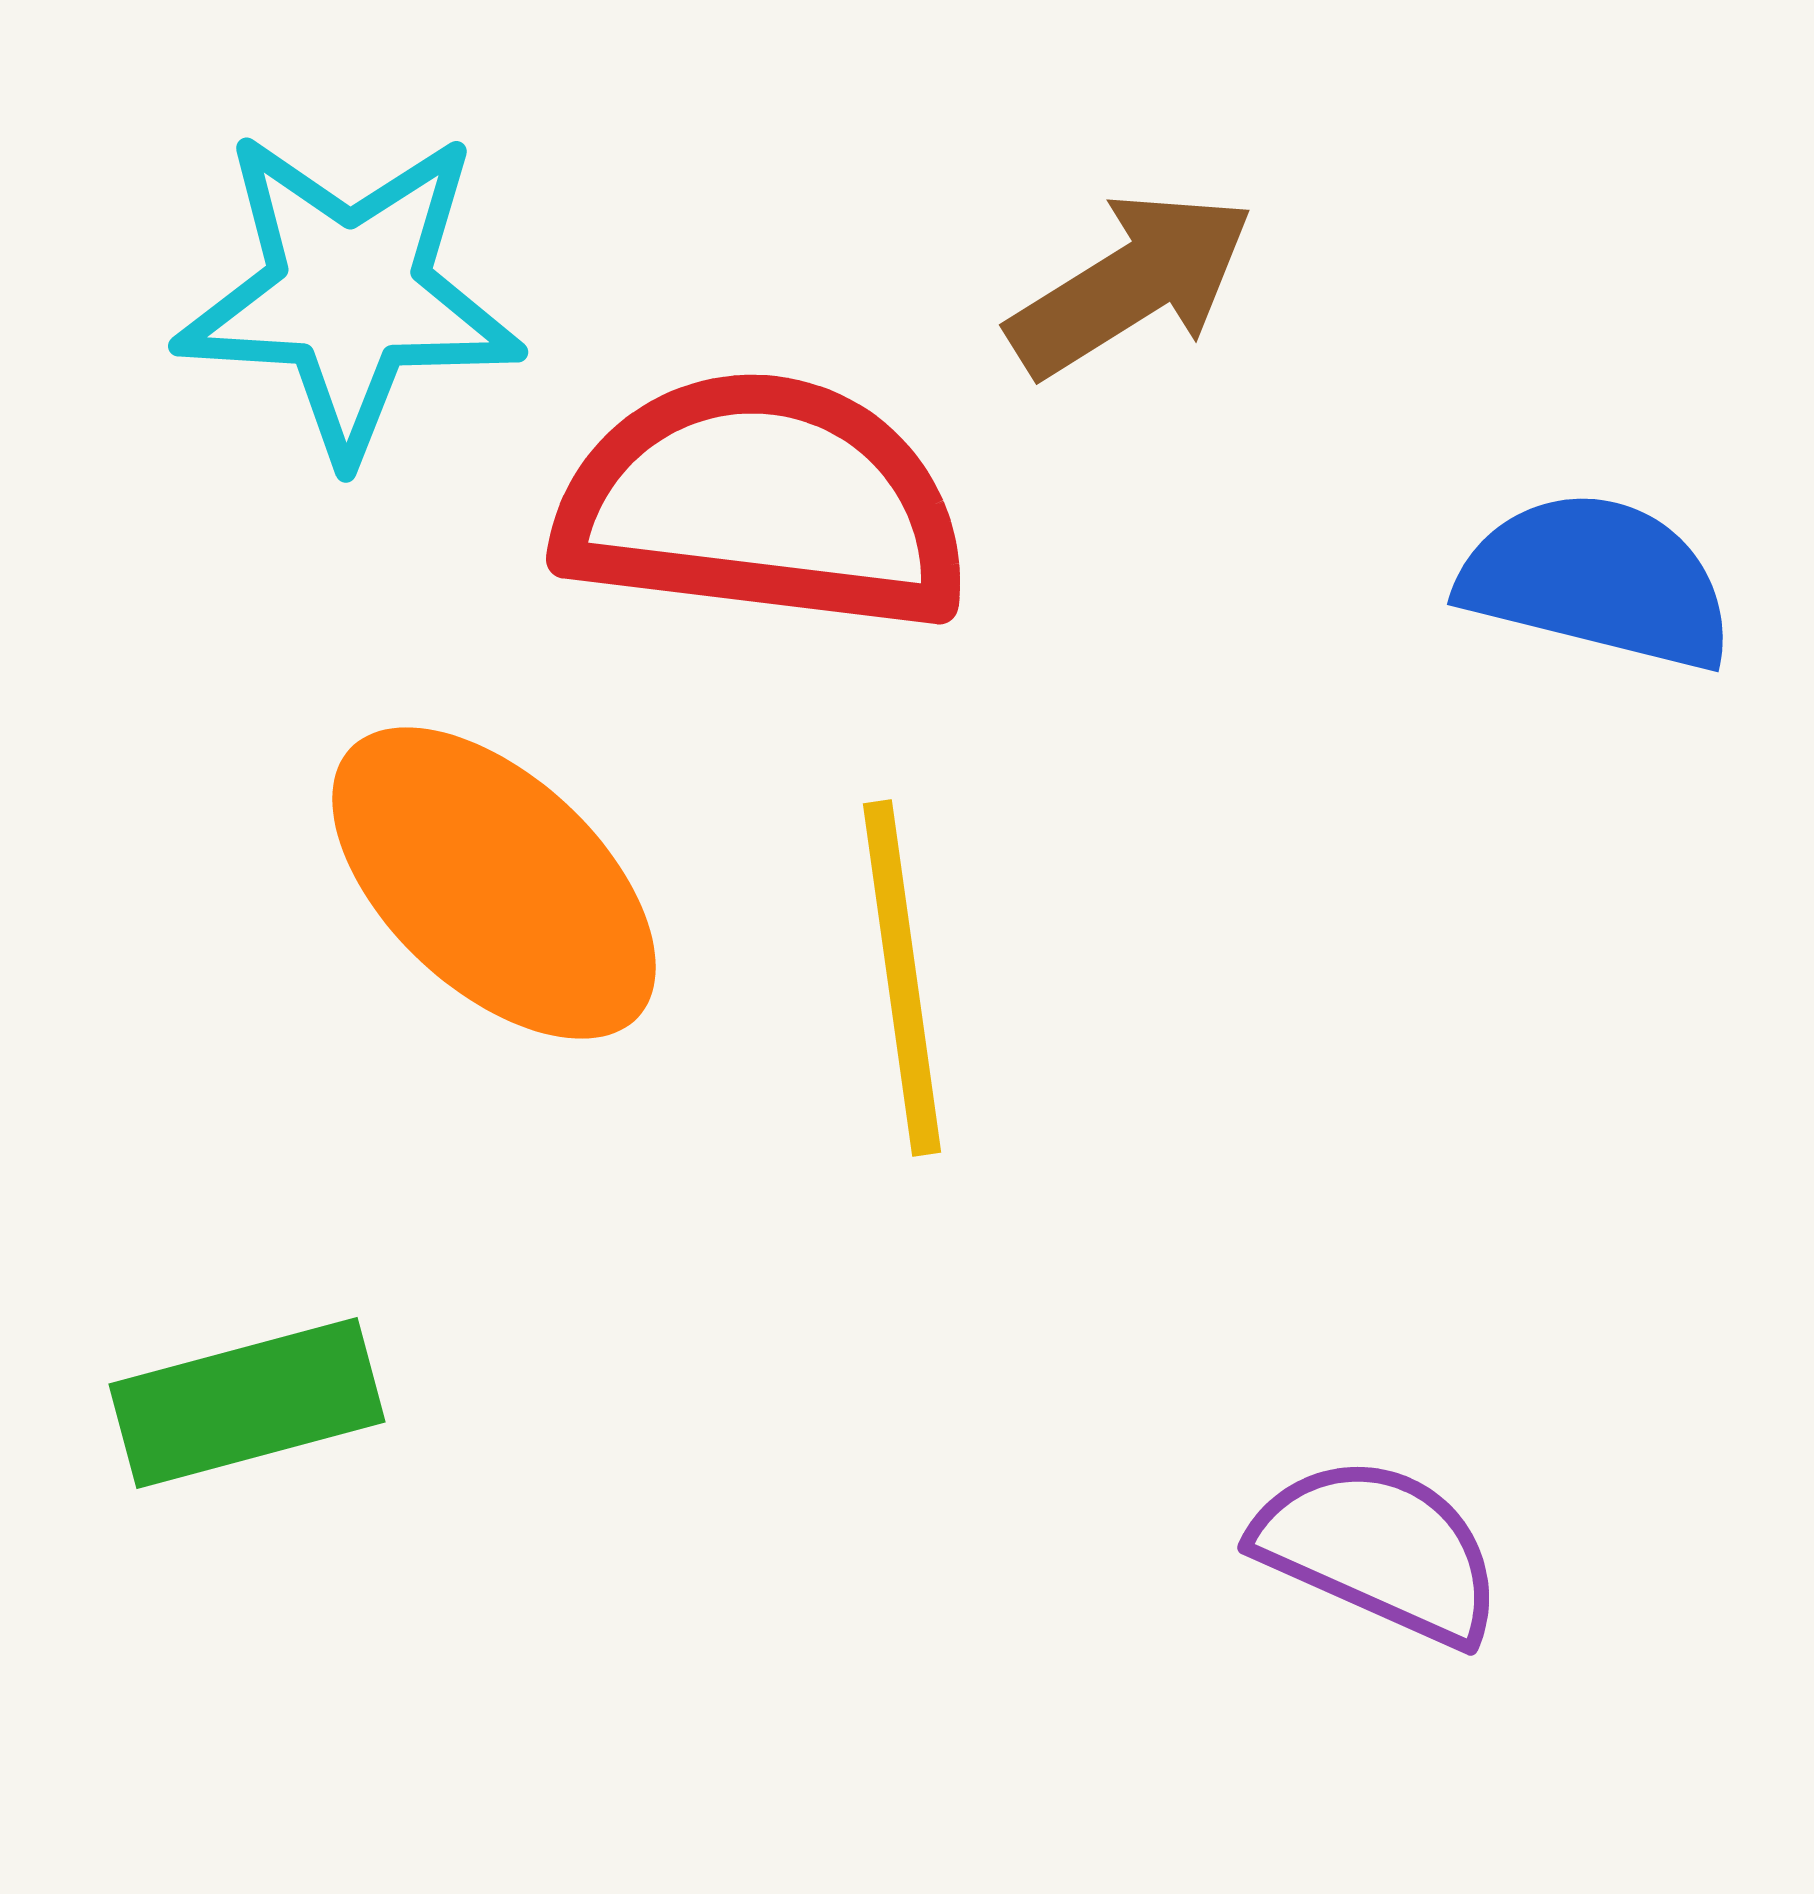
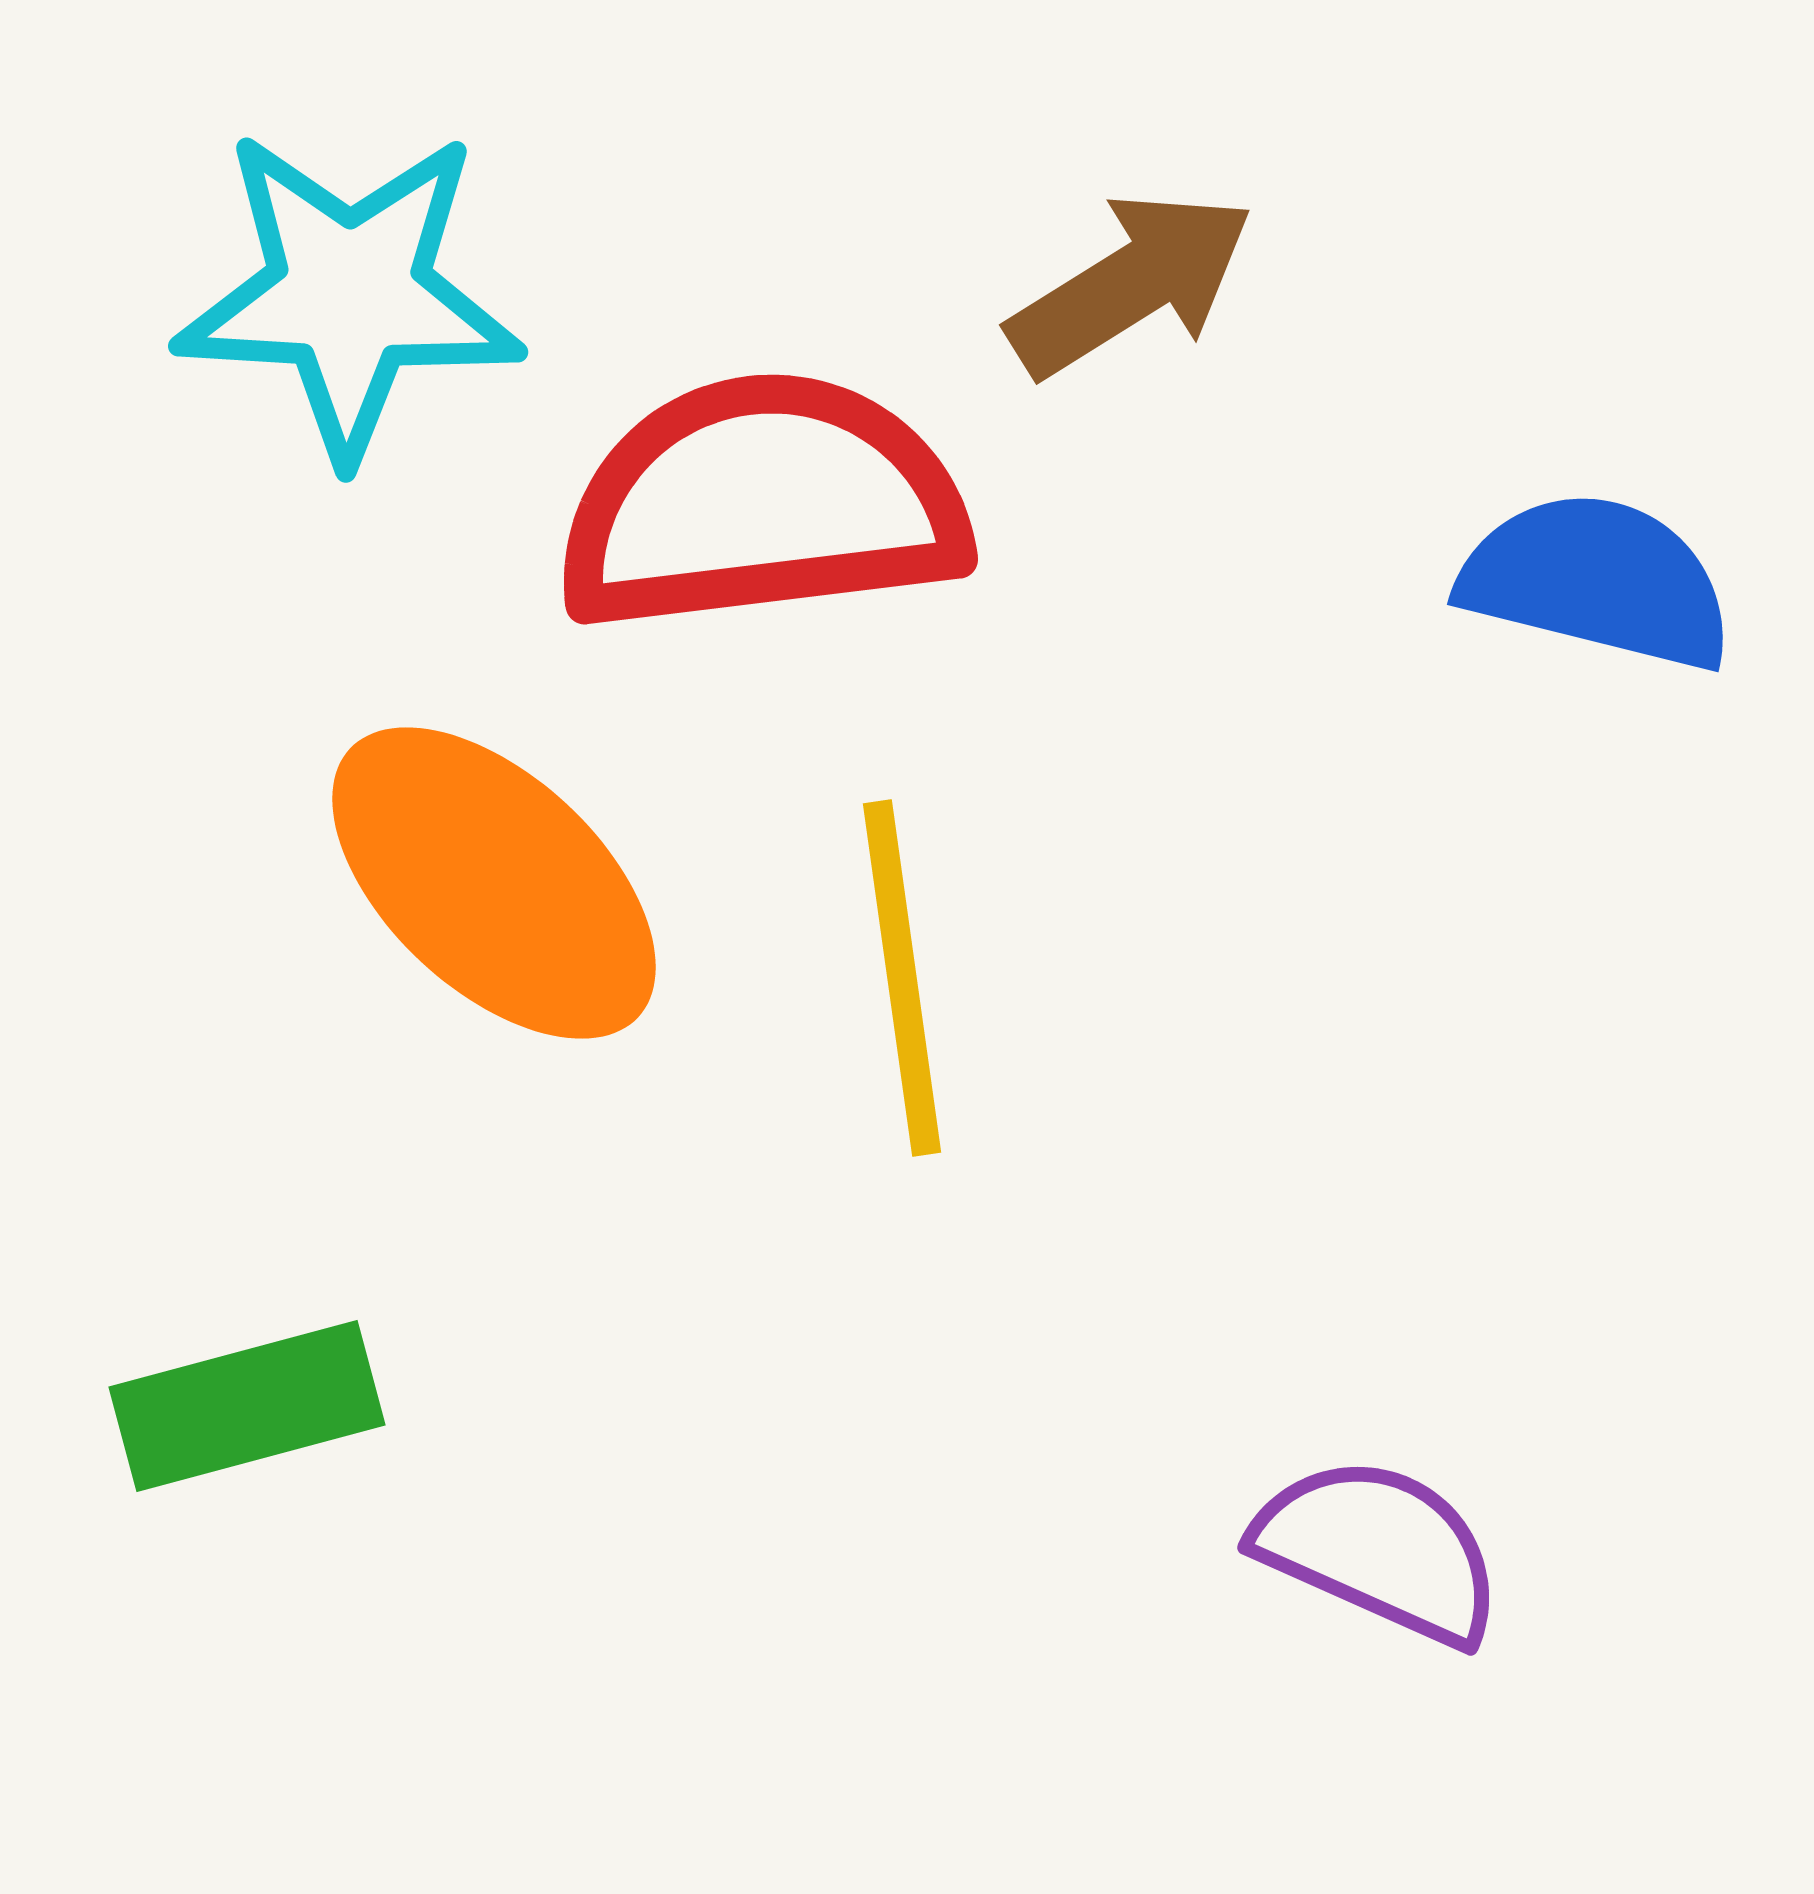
red semicircle: rotated 14 degrees counterclockwise
green rectangle: moved 3 px down
